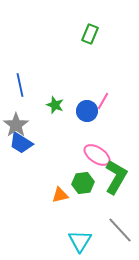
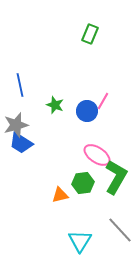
gray star: rotated 20 degrees clockwise
